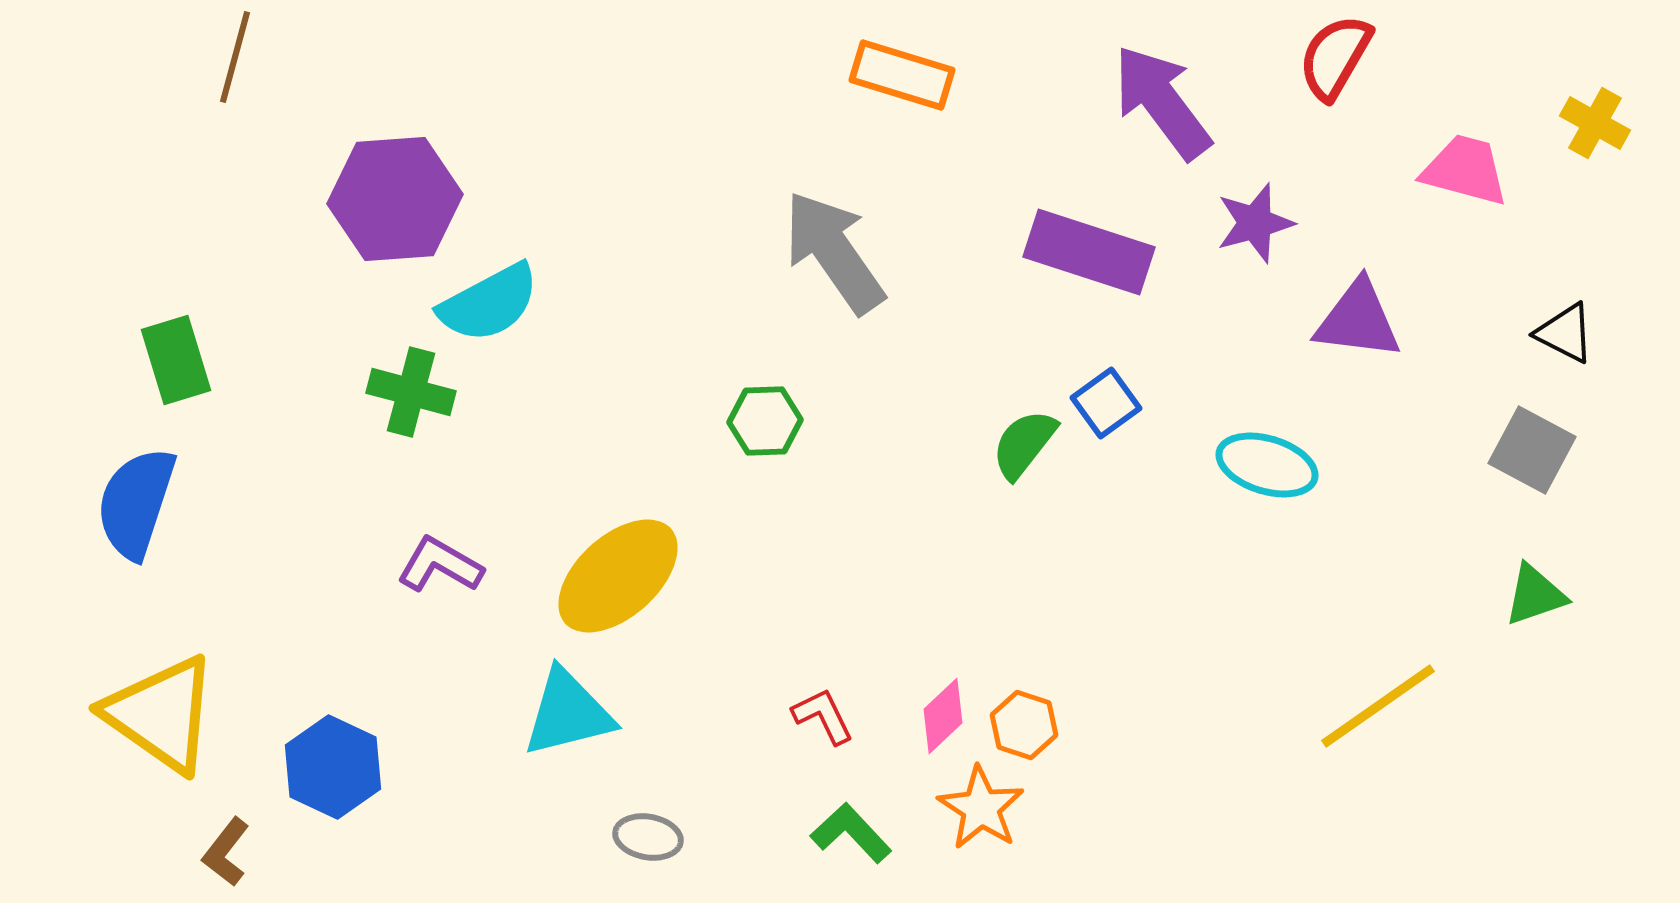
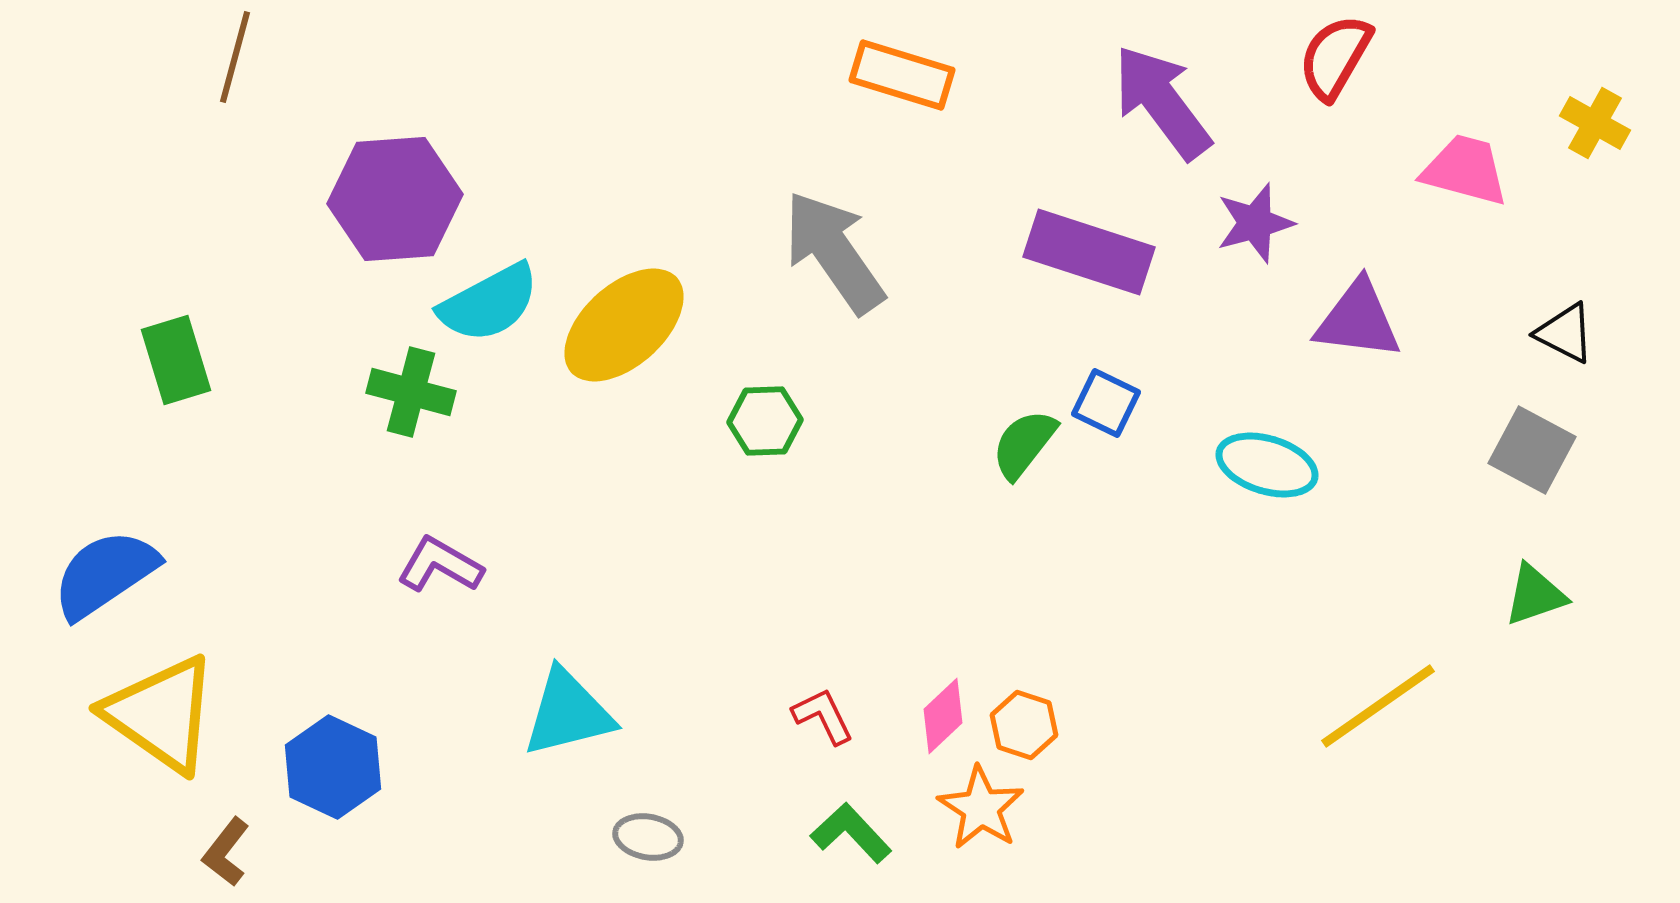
blue square: rotated 28 degrees counterclockwise
blue semicircle: moved 31 px left, 71 px down; rotated 38 degrees clockwise
yellow ellipse: moved 6 px right, 251 px up
